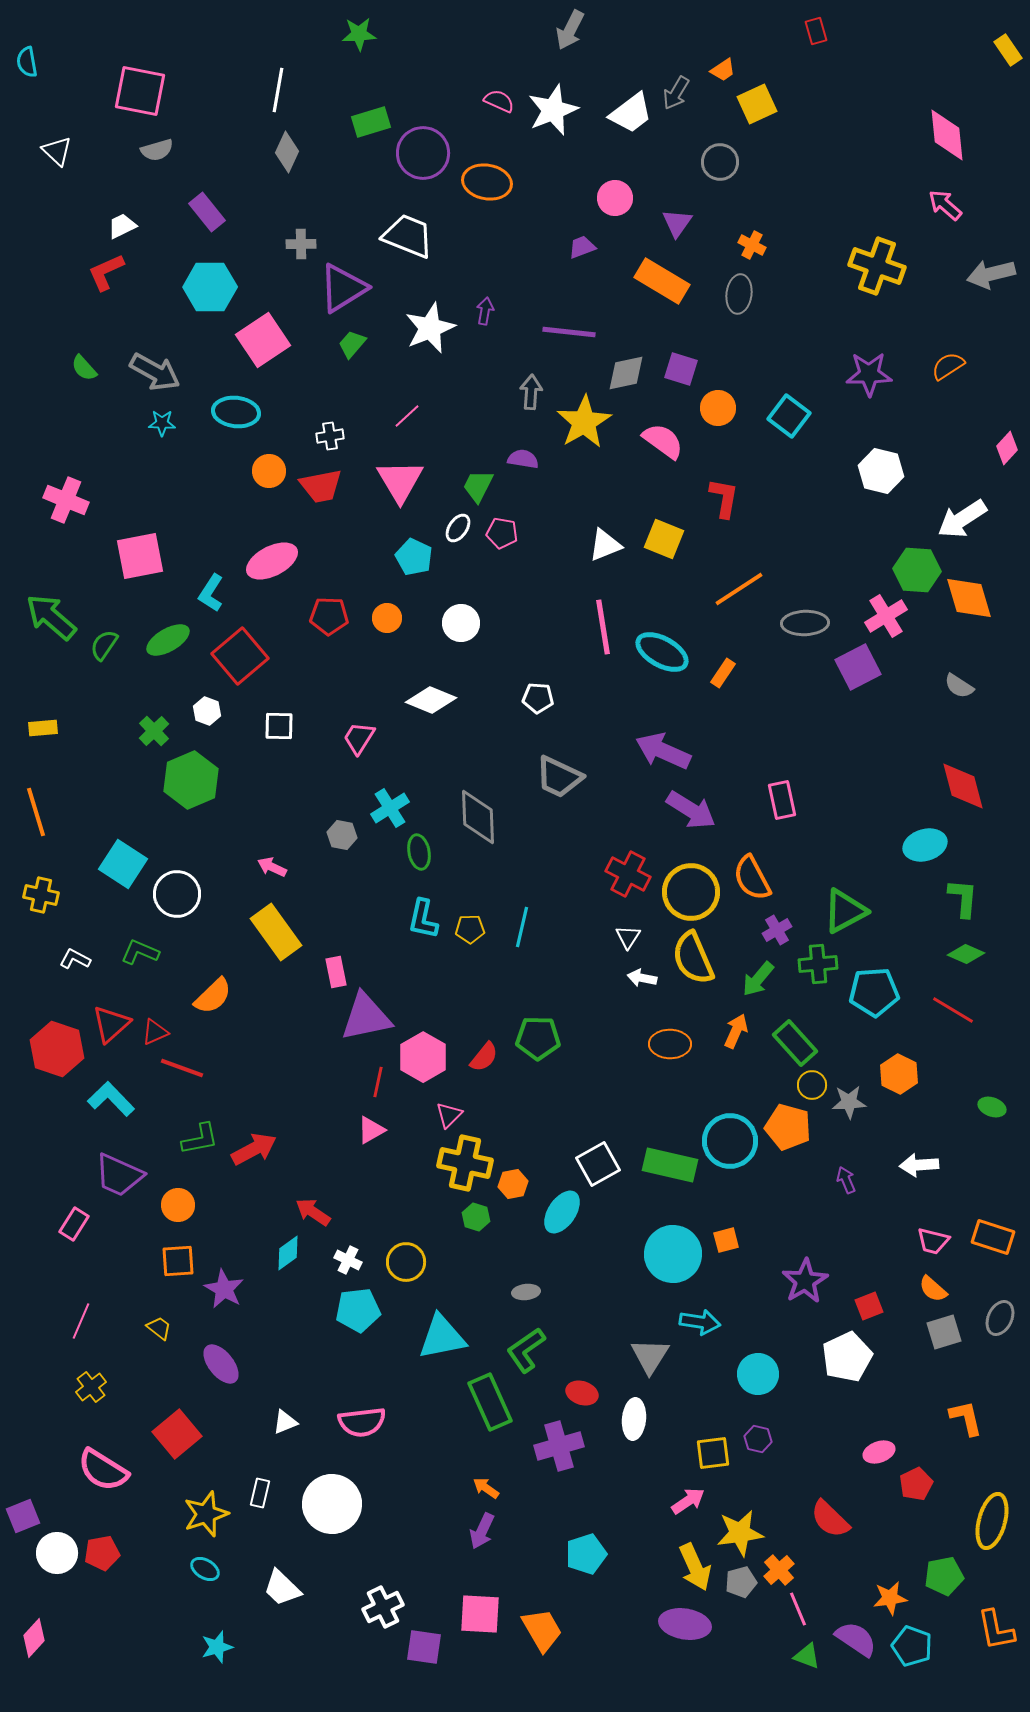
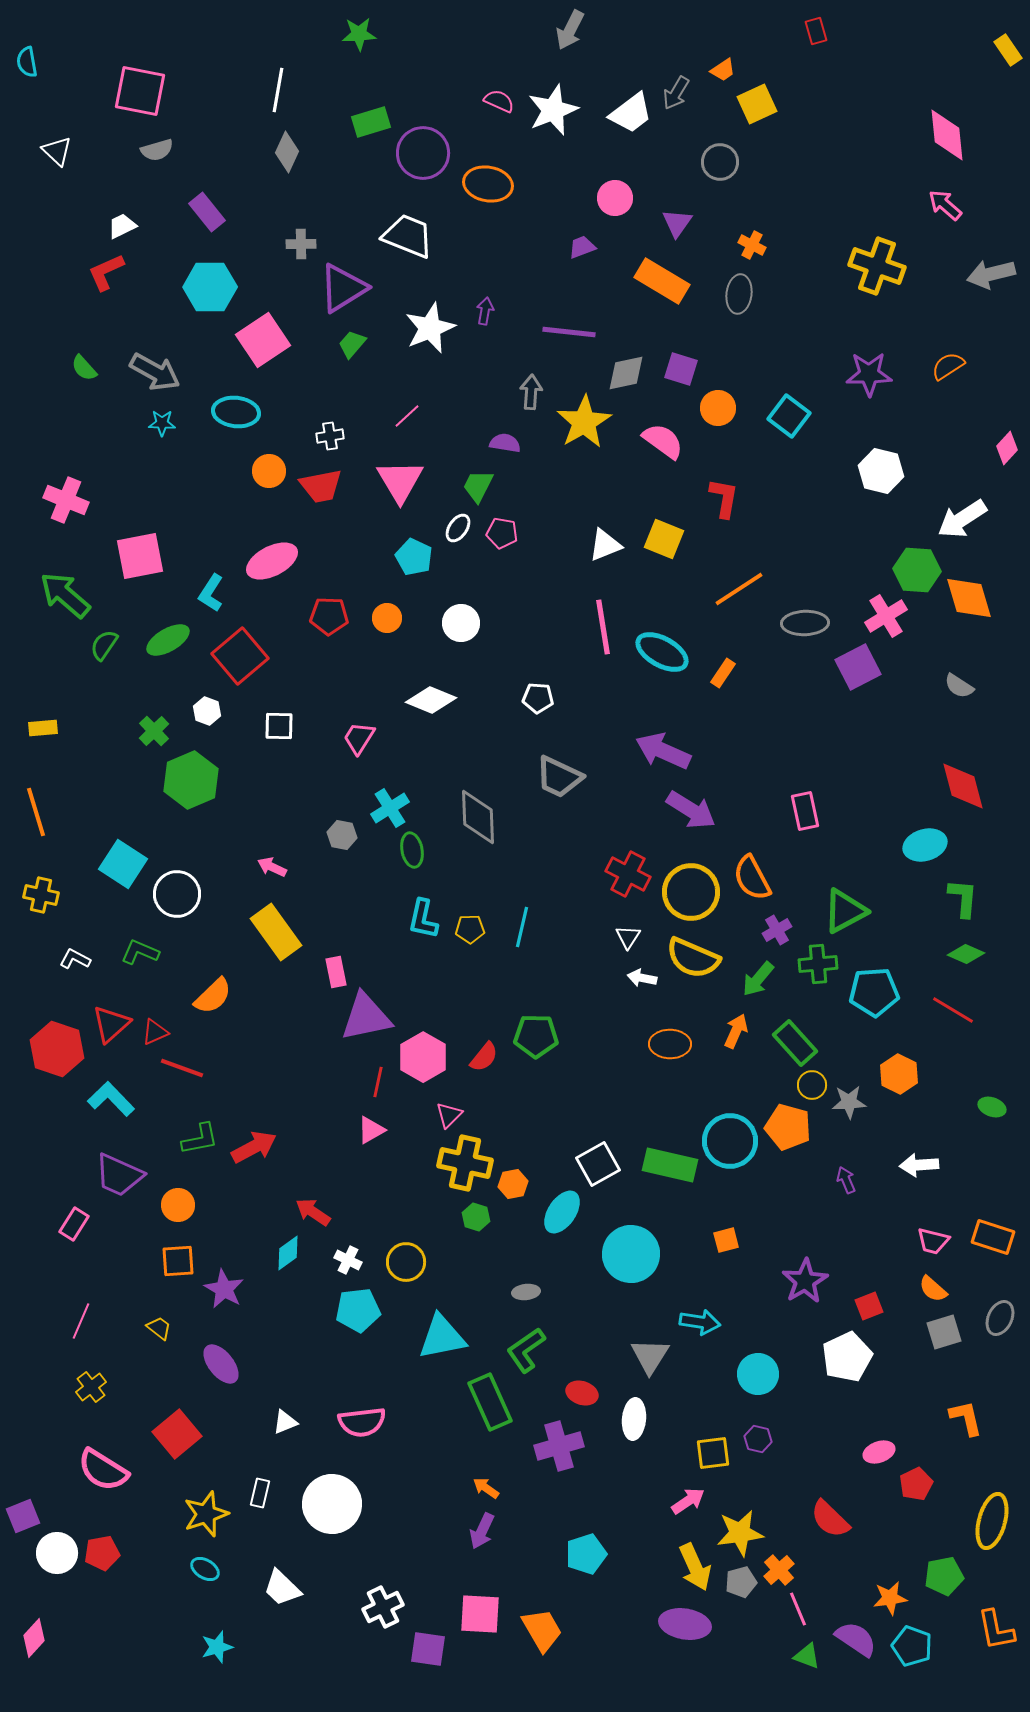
orange ellipse at (487, 182): moved 1 px right, 2 px down
purple semicircle at (523, 459): moved 18 px left, 16 px up
green arrow at (51, 617): moved 14 px right, 22 px up
pink rectangle at (782, 800): moved 23 px right, 11 px down
green ellipse at (419, 852): moved 7 px left, 2 px up
yellow semicircle at (693, 958): rotated 44 degrees counterclockwise
green pentagon at (538, 1038): moved 2 px left, 2 px up
red arrow at (254, 1149): moved 2 px up
cyan circle at (673, 1254): moved 42 px left
purple square at (424, 1647): moved 4 px right, 2 px down
